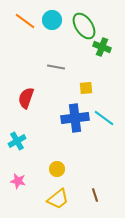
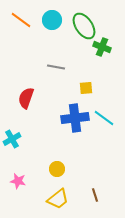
orange line: moved 4 px left, 1 px up
cyan cross: moved 5 px left, 2 px up
